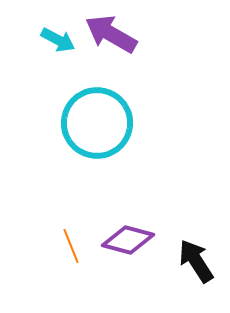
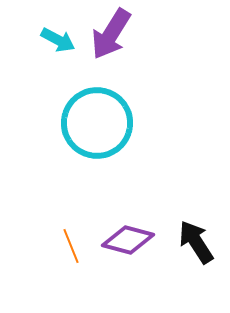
purple arrow: rotated 88 degrees counterclockwise
black arrow: moved 19 px up
